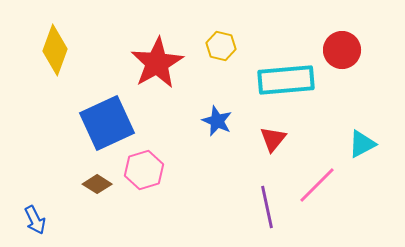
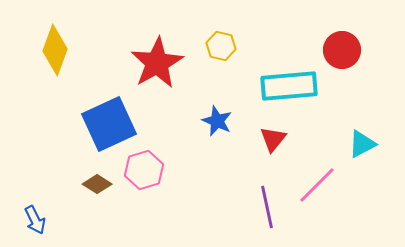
cyan rectangle: moved 3 px right, 6 px down
blue square: moved 2 px right, 1 px down
